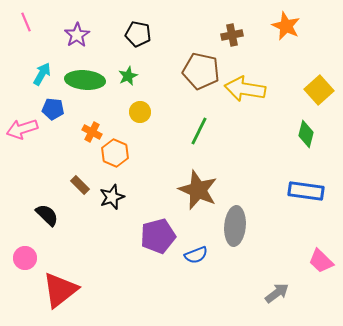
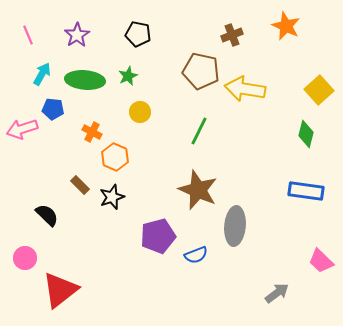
pink line: moved 2 px right, 13 px down
brown cross: rotated 10 degrees counterclockwise
orange hexagon: moved 4 px down
